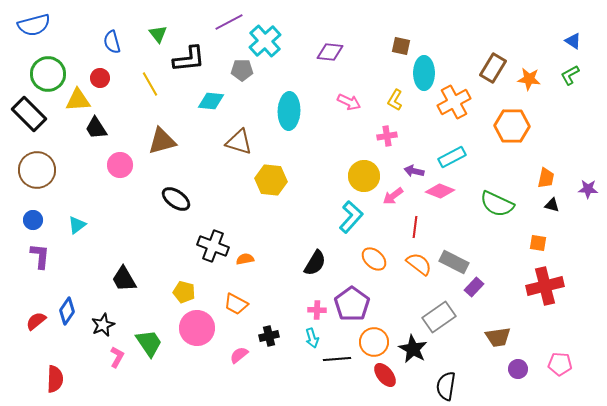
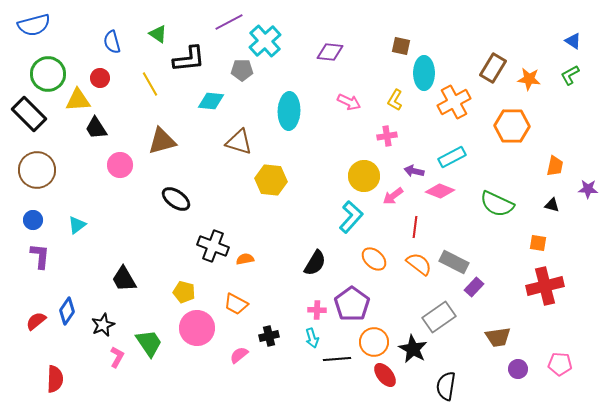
green triangle at (158, 34): rotated 18 degrees counterclockwise
orange trapezoid at (546, 178): moved 9 px right, 12 px up
